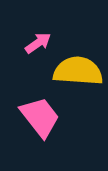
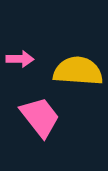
pink arrow: moved 18 px left, 16 px down; rotated 36 degrees clockwise
